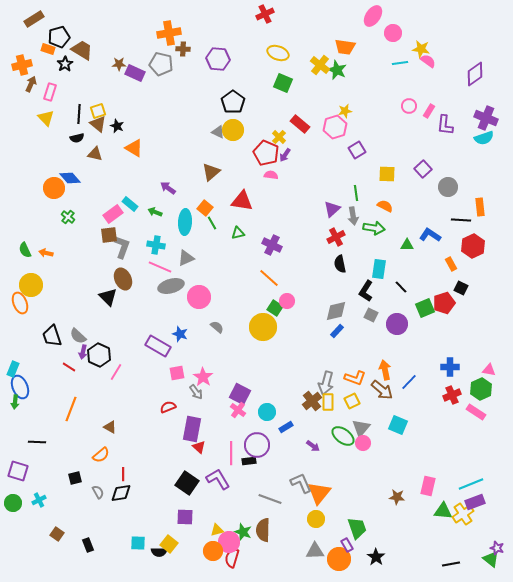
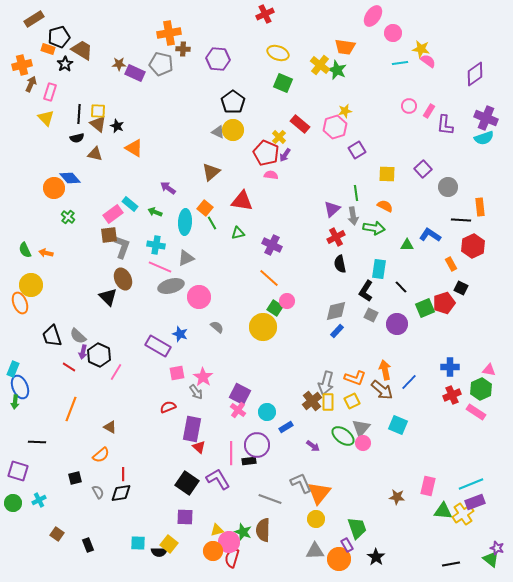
yellow square at (98, 111): rotated 21 degrees clockwise
